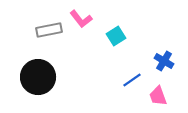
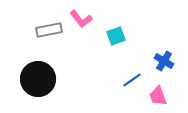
cyan square: rotated 12 degrees clockwise
black circle: moved 2 px down
